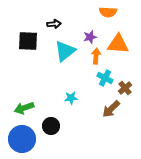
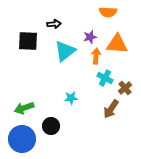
orange triangle: moved 1 px left
brown arrow: rotated 12 degrees counterclockwise
